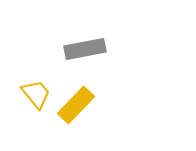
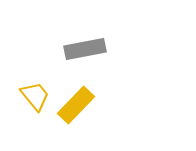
yellow trapezoid: moved 1 px left, 2 px down
